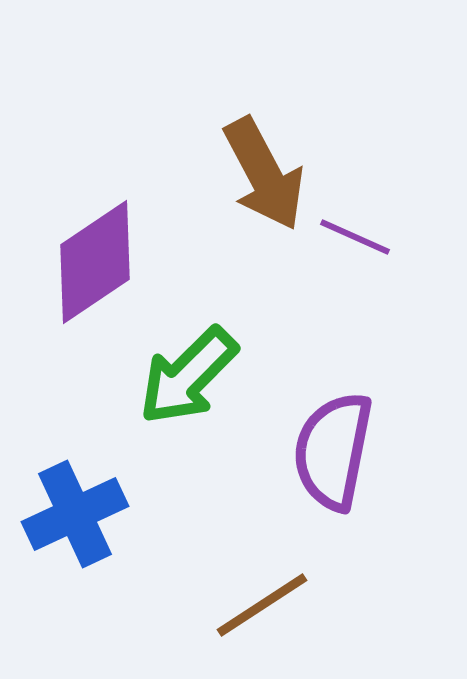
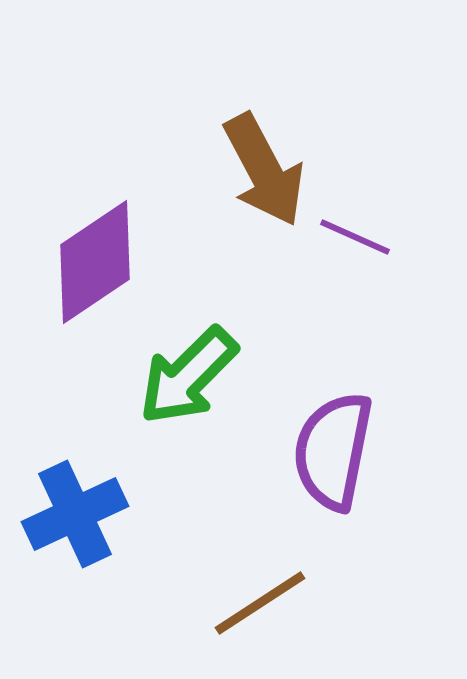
brown arrow: moved 4 px up
brown line: moved 2 px left, 2 px up
